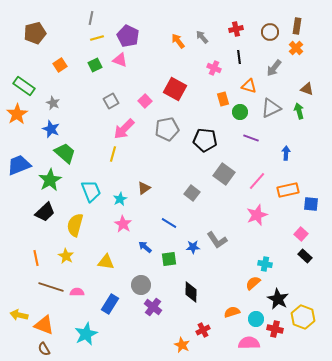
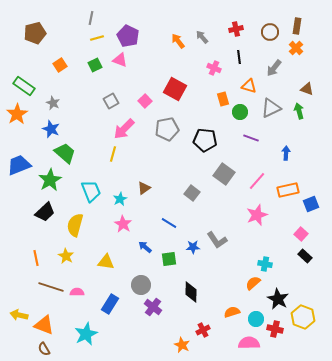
blue square at (311, 204): rotated 28 degrees counterclockwise
